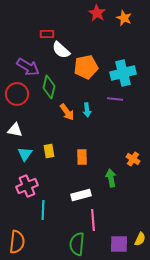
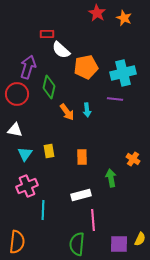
purple arrow: rotated 105 degrees counterclockwise
